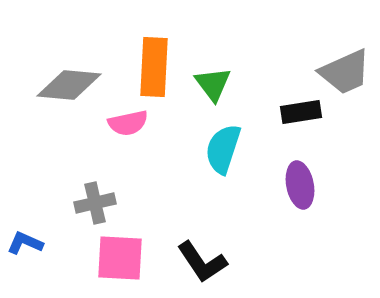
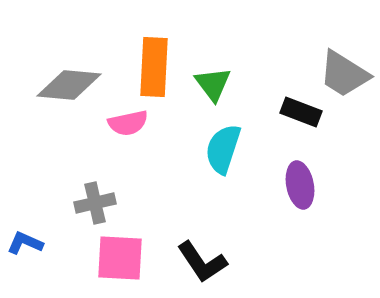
gray trapezoid: moved 1 px left, 2 px down; rotated 56 degrees clockwise
black rectangle: rotated 30 degrees clockwise
